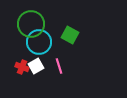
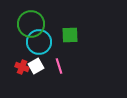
green square: rotated 30 degrees counterclockwise
